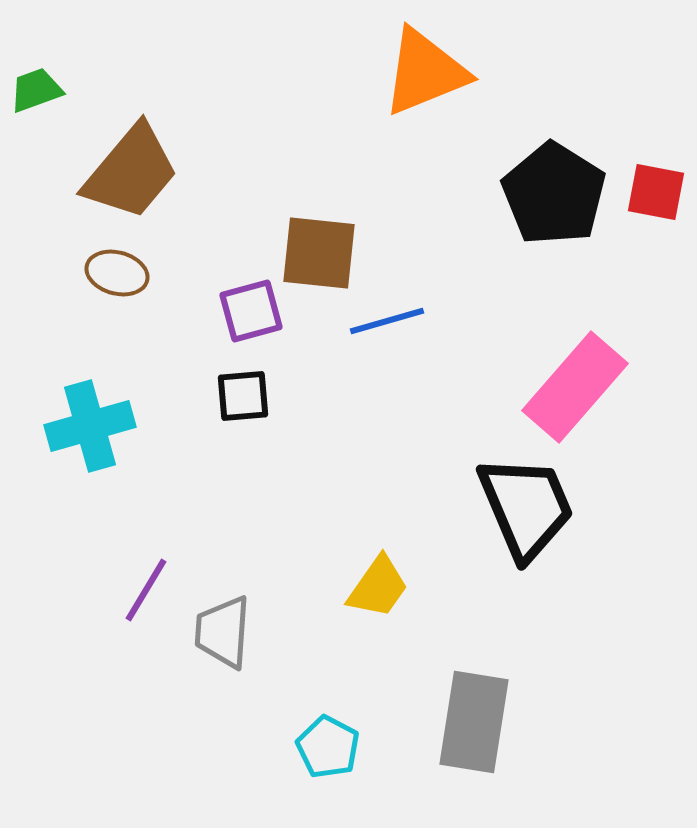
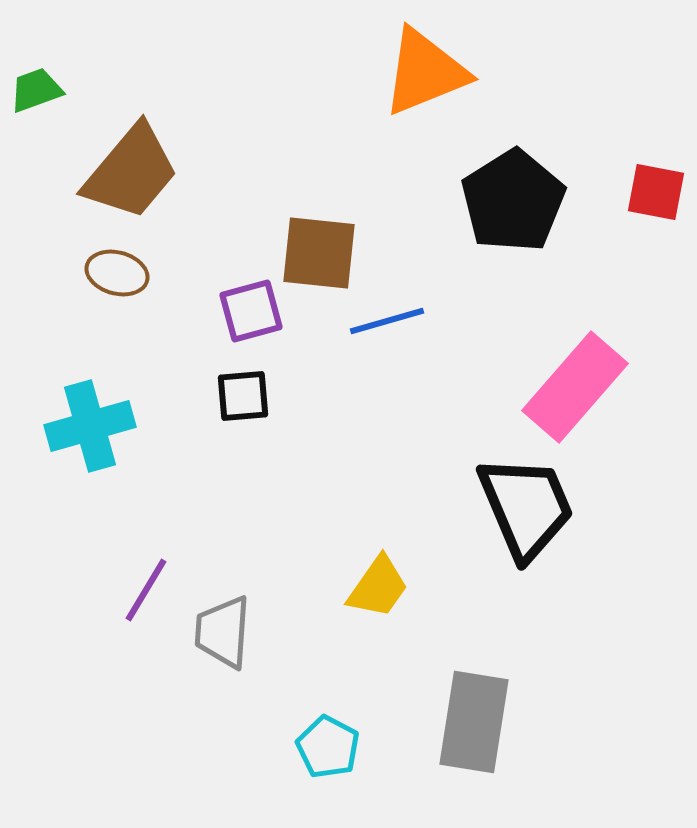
black pentagon: moved 41 px left, 7 px down; rotated 8 degrees clockwise
